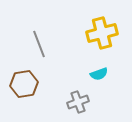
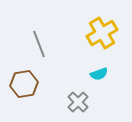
yellow cross: rotated 16 degrees counterclockwise
gray cross: rotated 25 degrees counterclockwise
